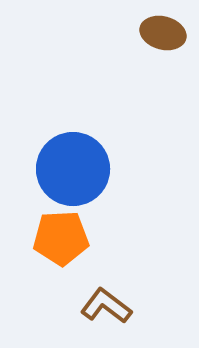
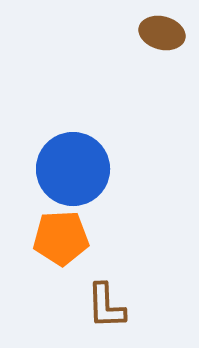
brown ellipse: moved 1 px left
brown L-shape: rotated 129 degrees counterclockwise
